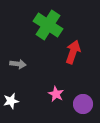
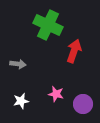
green cross: rotated 8 degrees counterclockwise
red arrow: moved 1 px right, 1 px up
pink star: rotated 14 degrees counterclockwise
white star: moved 10 px right
